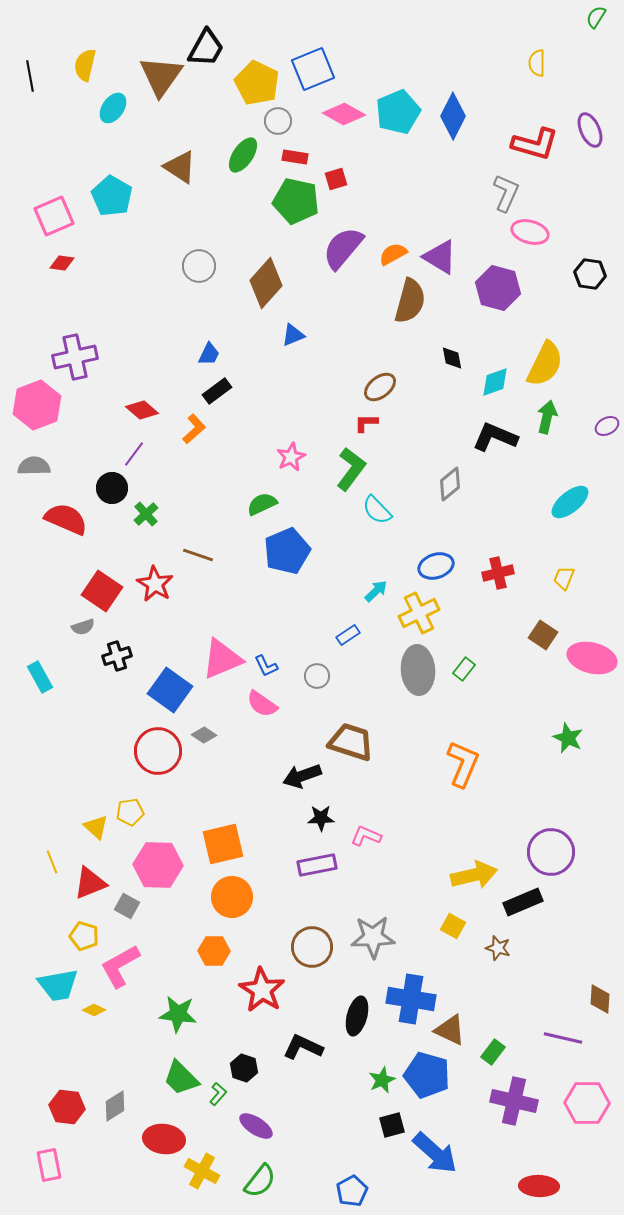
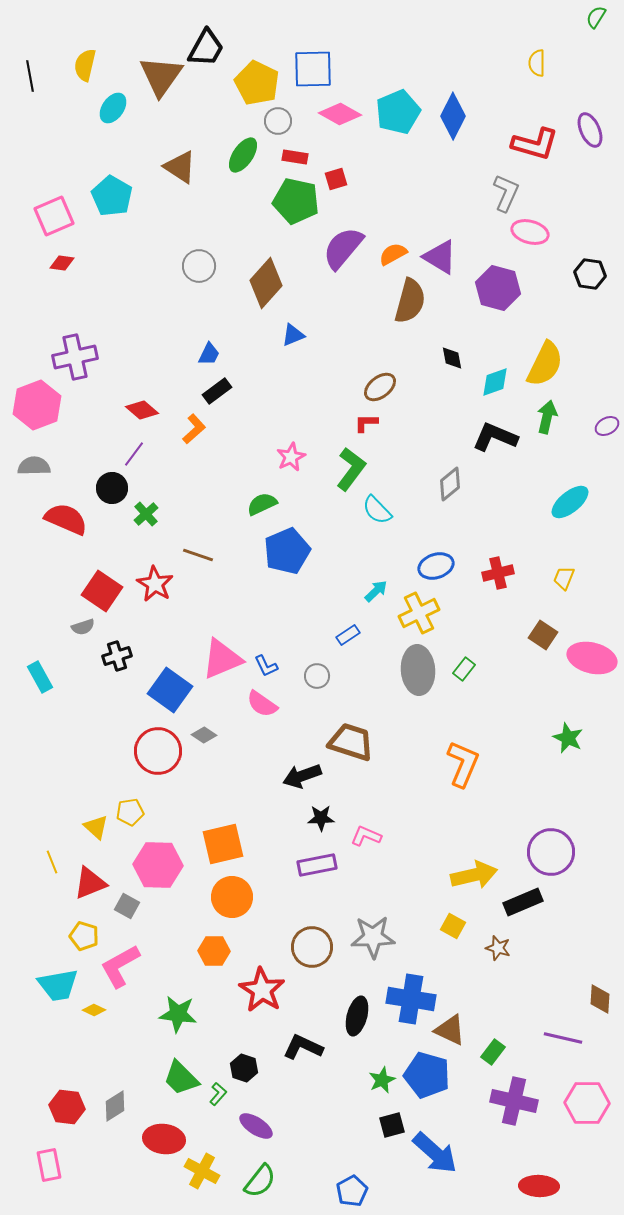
blue square at (313, 69): rotated 21 degrees clockwise
pink diamond at (344, 114): moved 4 px left
